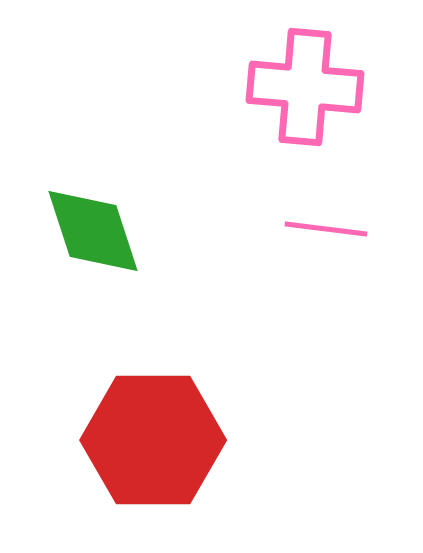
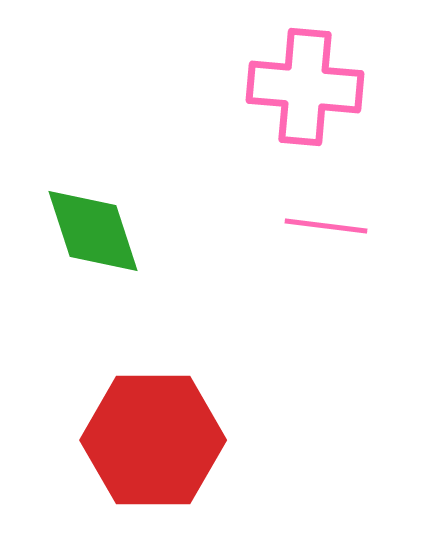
pink line: moved 3 px up
